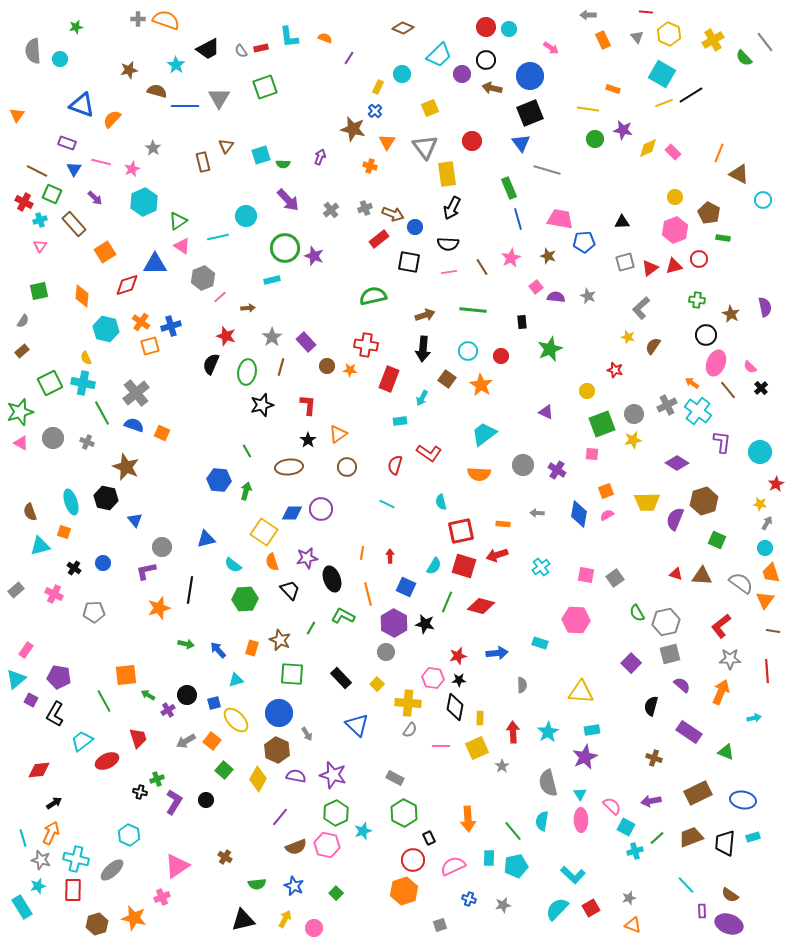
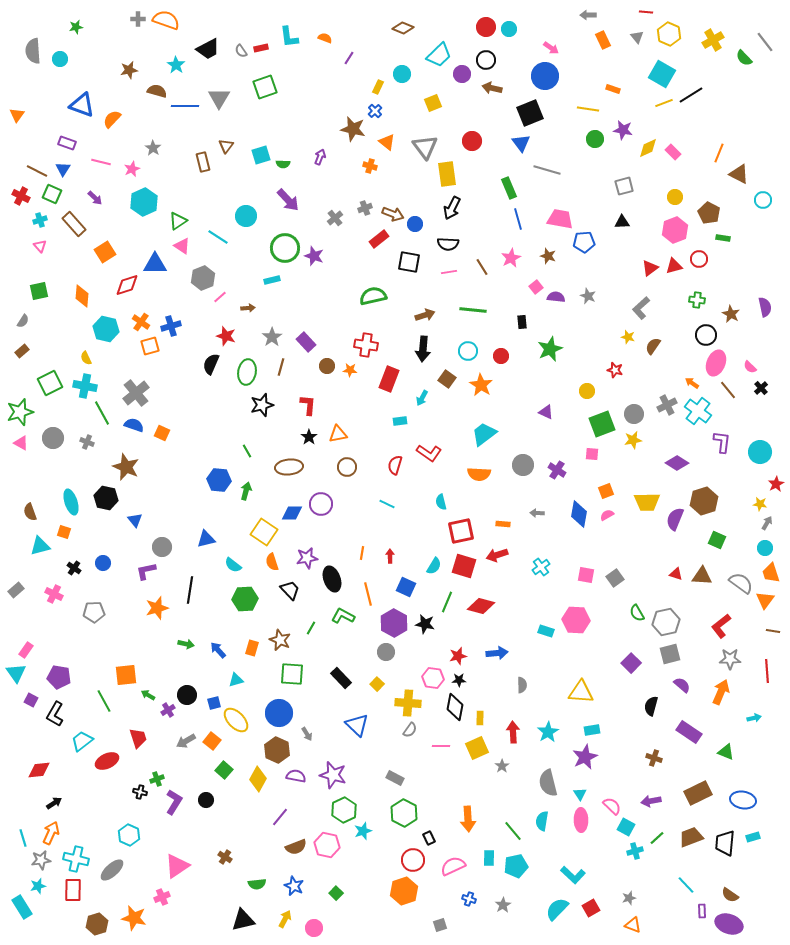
blue circle at (530, 76): moved 15 px right
yellow square at (430, 108): moved 3 px right, 5 px up
orange triangle at (387, 142): rotated 24 degrees counterclockwise
blue triangle at (74, 169): moved 11 px left
red cross at (24, 202): moved 3 px left, 6 px up
gray cross at (331, 210): moved 4 px right, 8 px down
blue circle at (415, 227): moved 3 px up
cyan line at (218, 237): rotated 45 degrees clockwise
pink triangle at (40, 246): rotated 16 degrees counterclockwise
gray square at (625, 262): moved 1 px left, 76 px up
cyan cross at (83, 383): moved 2 px right, 3 px down
orange triangle at (338, 434): rotated 24 degrees clockwise
black star at (308, 440): moved 1 px right, 3 px up
purple circle at (321, 509): moved 5 px up
orange star at (159, 608): moved 2 px left
cyan rectangle at (540, 643): moved 6 px right, 12 px up
cyan triangle at (16, 679): moved 6 px up; rotated 25 degrees counterclockwise
green hexagon at (336, 813): moved 8 px right, 3 px up
gray star at (41, 860): rotated 24 degrees counterclockwise
gray star at (503, 905): rotated 21 degrees counterclockwise
